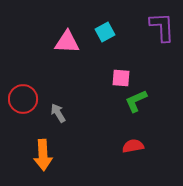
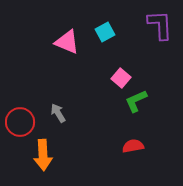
purple L-shape: moved 2 px left, 2 px up
pink triangle: rotated 20 degrees clockwise
pink square: rotated 36 degrees clockwise
red circle: moved 3 px left, 23 px down
